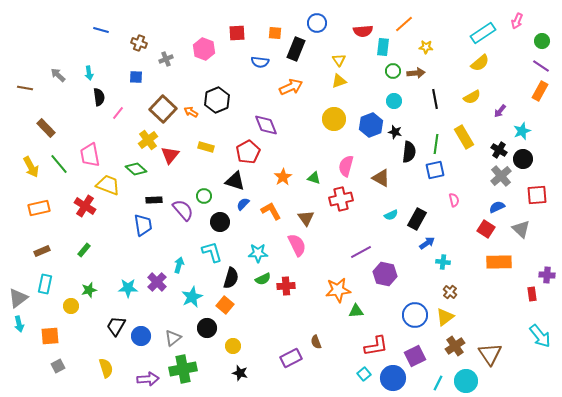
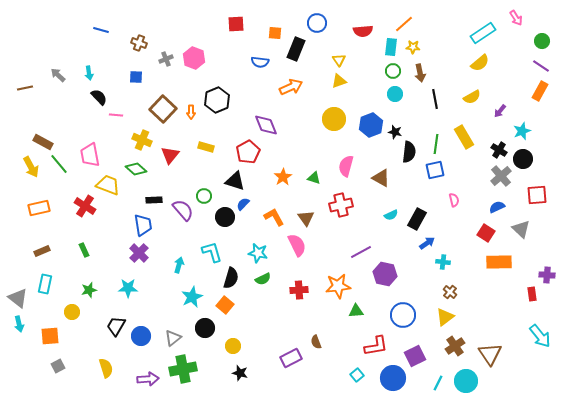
pink arrow at (517, 21): moved 1 px left, 3 px up; rotated 56 degrees counterclockwise
red square at (237, 33): moved 1 px left, 9 px up
cyan rectangle at (383, 47): moved 8 px right
yellow star at (426, 47): moved 13 px left
pink hexagon at (204, 49): moved 10 px left, 9 px down
brown arrow at (416, 73): moved 4 px right; rotated 84 degrees clockwise
brown line at (25, 88): rotated 21 degrees counterclockwise
black semicircle at (99, 97): rotated 36 degrees counterclockwise
cyan circle at (394, 101): moved 1 px right, 7 px up
orange arrow at (191, 112): rotated 120 degrees counterclockwise
pink line at (118, 113): moved 2 px left, 2 px down; rotated 56 degrees clockwise
brown rectangle at (46, 128): moved 3 px left, 14 px down; rotated 18 degrees counterclockwise
yellow cross at (148, 140): moved 6 px left; rotated 30 degrees counterclockwise
red cross at (341, 199): moved 6 px down
orange L-shape at (271, 211): moved 3 px right, 6 px down
black circle at (220, 222): moved 5 px right, 5 px up
red square at (486, 229): moved 4 px down
green rectangle at (84, 250): rotated 64 degrees counterclockwise
cyan star at (258, 253): rotated 12 degrees clockwise
purple cross at (157, 282): moved 18 px left, 29 px up
red cross at (286, 286): moved 13 px right, 4 px down
orange star at (338, 290): moved 4 px up
gray triangle at (18, 298): rotated 45 degrees counterclockwise
yellow circle at (71, 306): moved 1 px right, 6 px down
blue circle at (415, 315): moved 12 px left
black circle at (207, 328): moved 2 px left
cyan square at (364, 374): moved 7 px left, 1 px down
